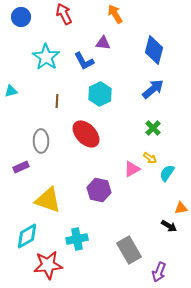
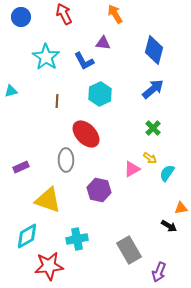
gray ellipse: moved 25 px right, 19 px down
red star: moved 1 px right, 1 px down
